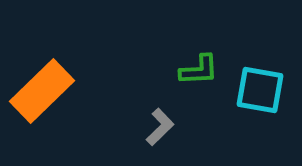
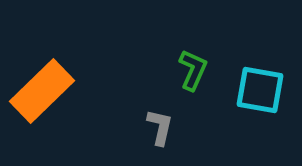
green L-shape: moved 6 px left; rotated 63 degrees counterclockwise
gray L-shape: rotated 33 degrees counterclockwise
